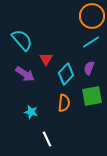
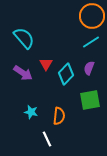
cyan semicircle: moved 2 px right, 2 px up
red triangle: moved 5 px down
purple arrow: moved 2 px left, 1 px up
green square: moved 2 px left, 4 px down
orange semicircle: moved 5 px left, 13 px down
